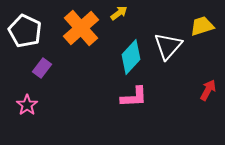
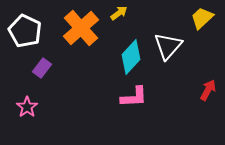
yellow trapezoid: moved 8 px up; rotated 25 degrees counterclockwise
pink star: moved 2 px down
